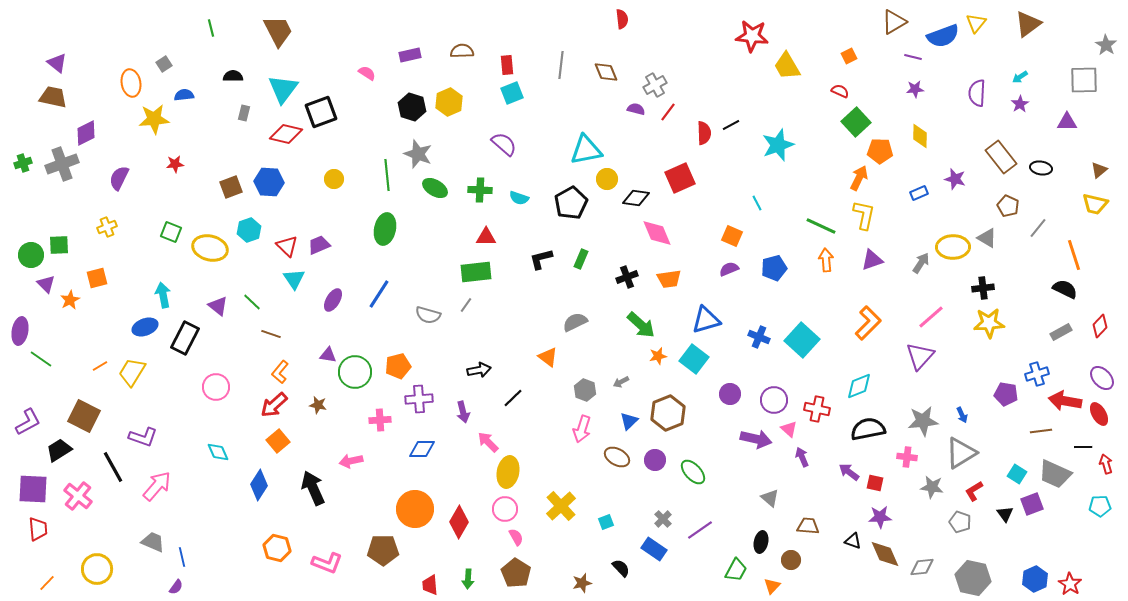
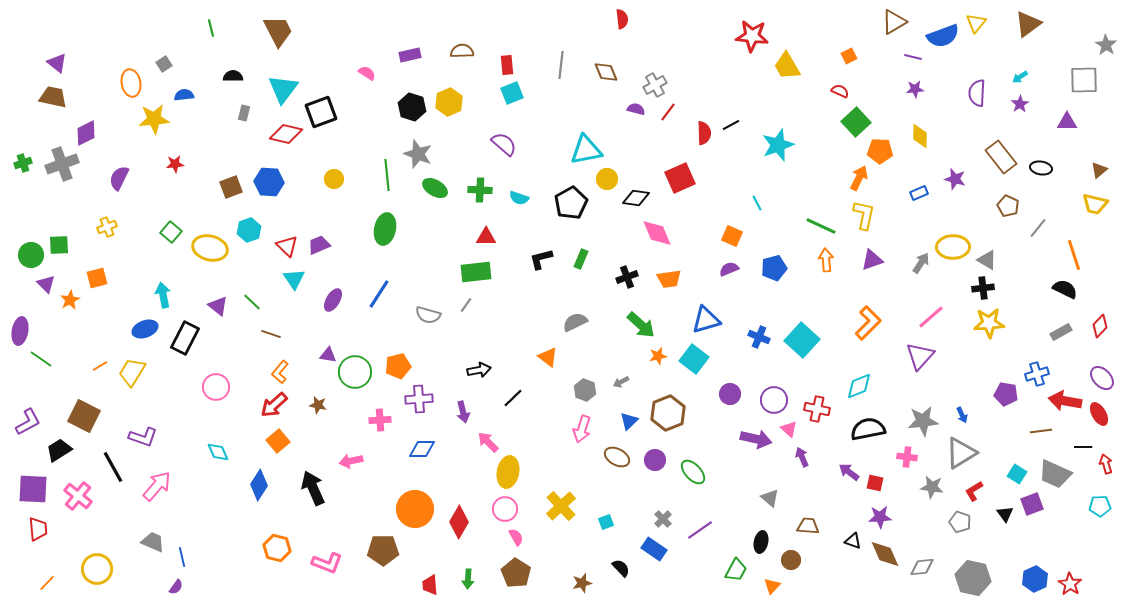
green square at (171, 232): rotated 20 degrees clockwise
gray triangle at (987, 238): moved 22 px down
blue ellipse at (145, 327): moved 2 px down
